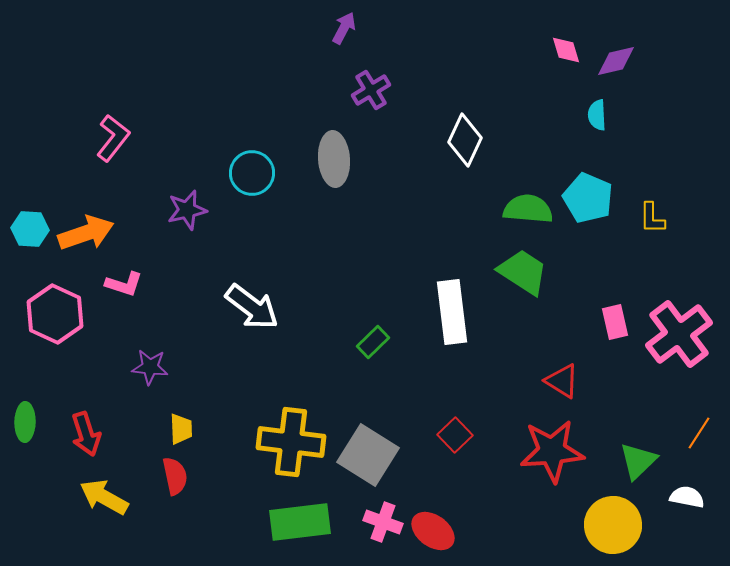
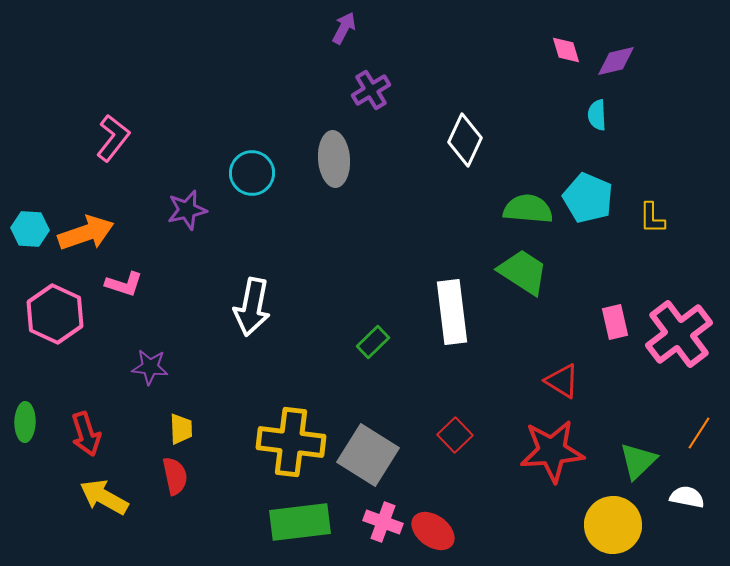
white arrow at (252, 307): rotated 64 degrees clockwise
